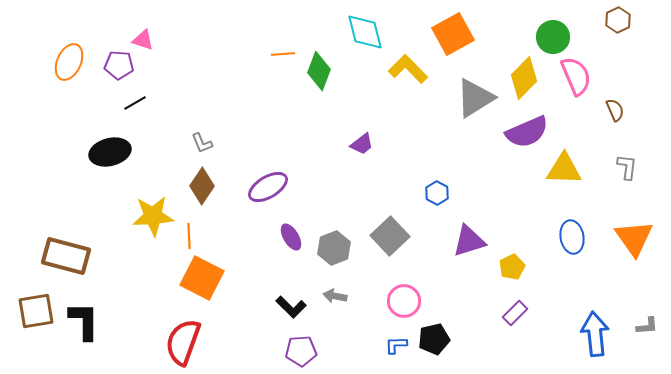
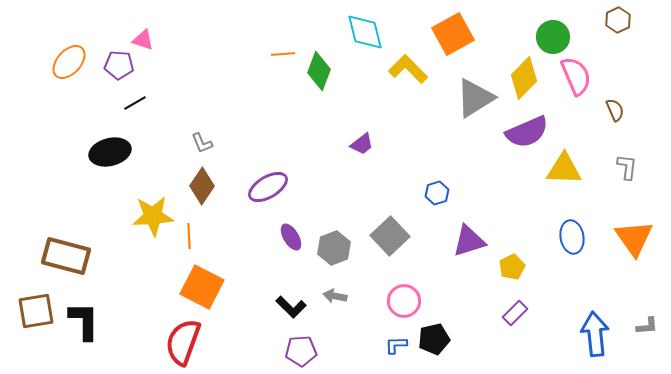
orange ellipse at (69, 62): rotated 18 degrees clockwise
blue hexagon at (437, 193): rotated 15 degrees clockwise
orange square at (202, 278): moved 9 px down
